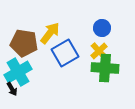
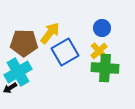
brown pentagon: rotated 8 degrees counterclockwise
blue square: moved 1 px up
black arrow: moved 2 px left, 1 px up; rotated 88 degrees clockwise
